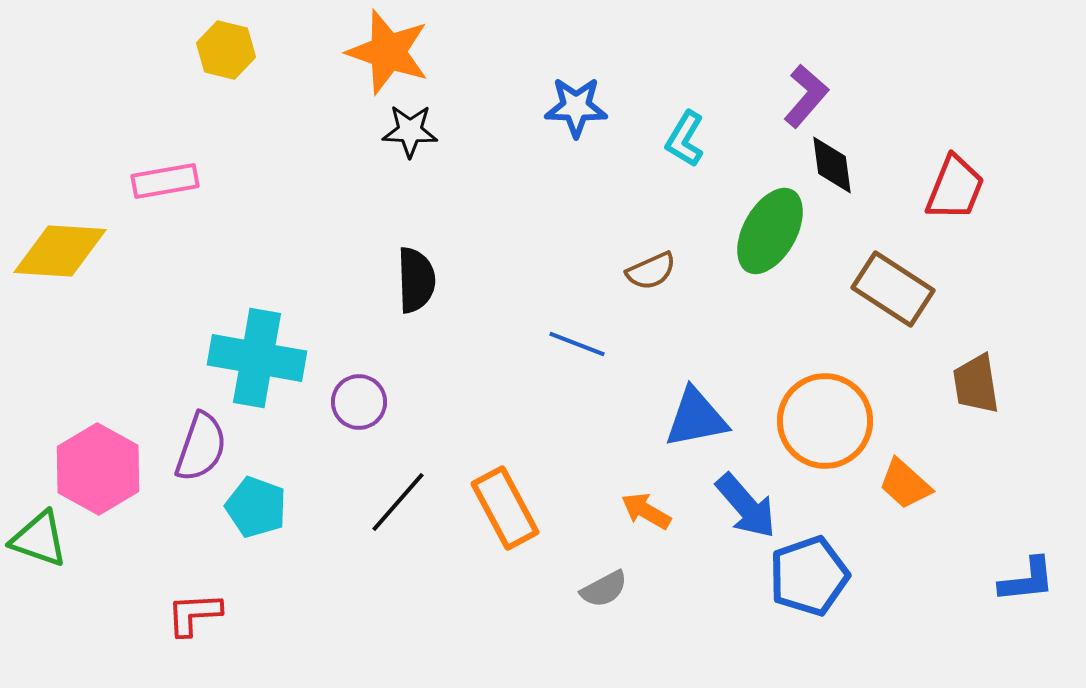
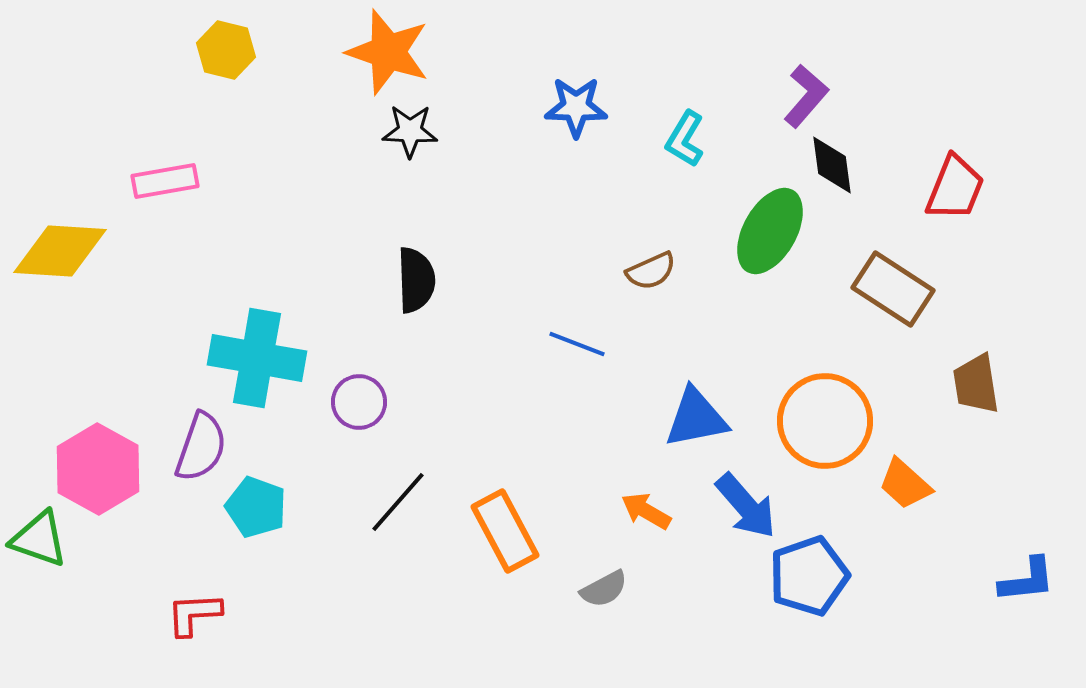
orange rectangle: moved 23 px down
